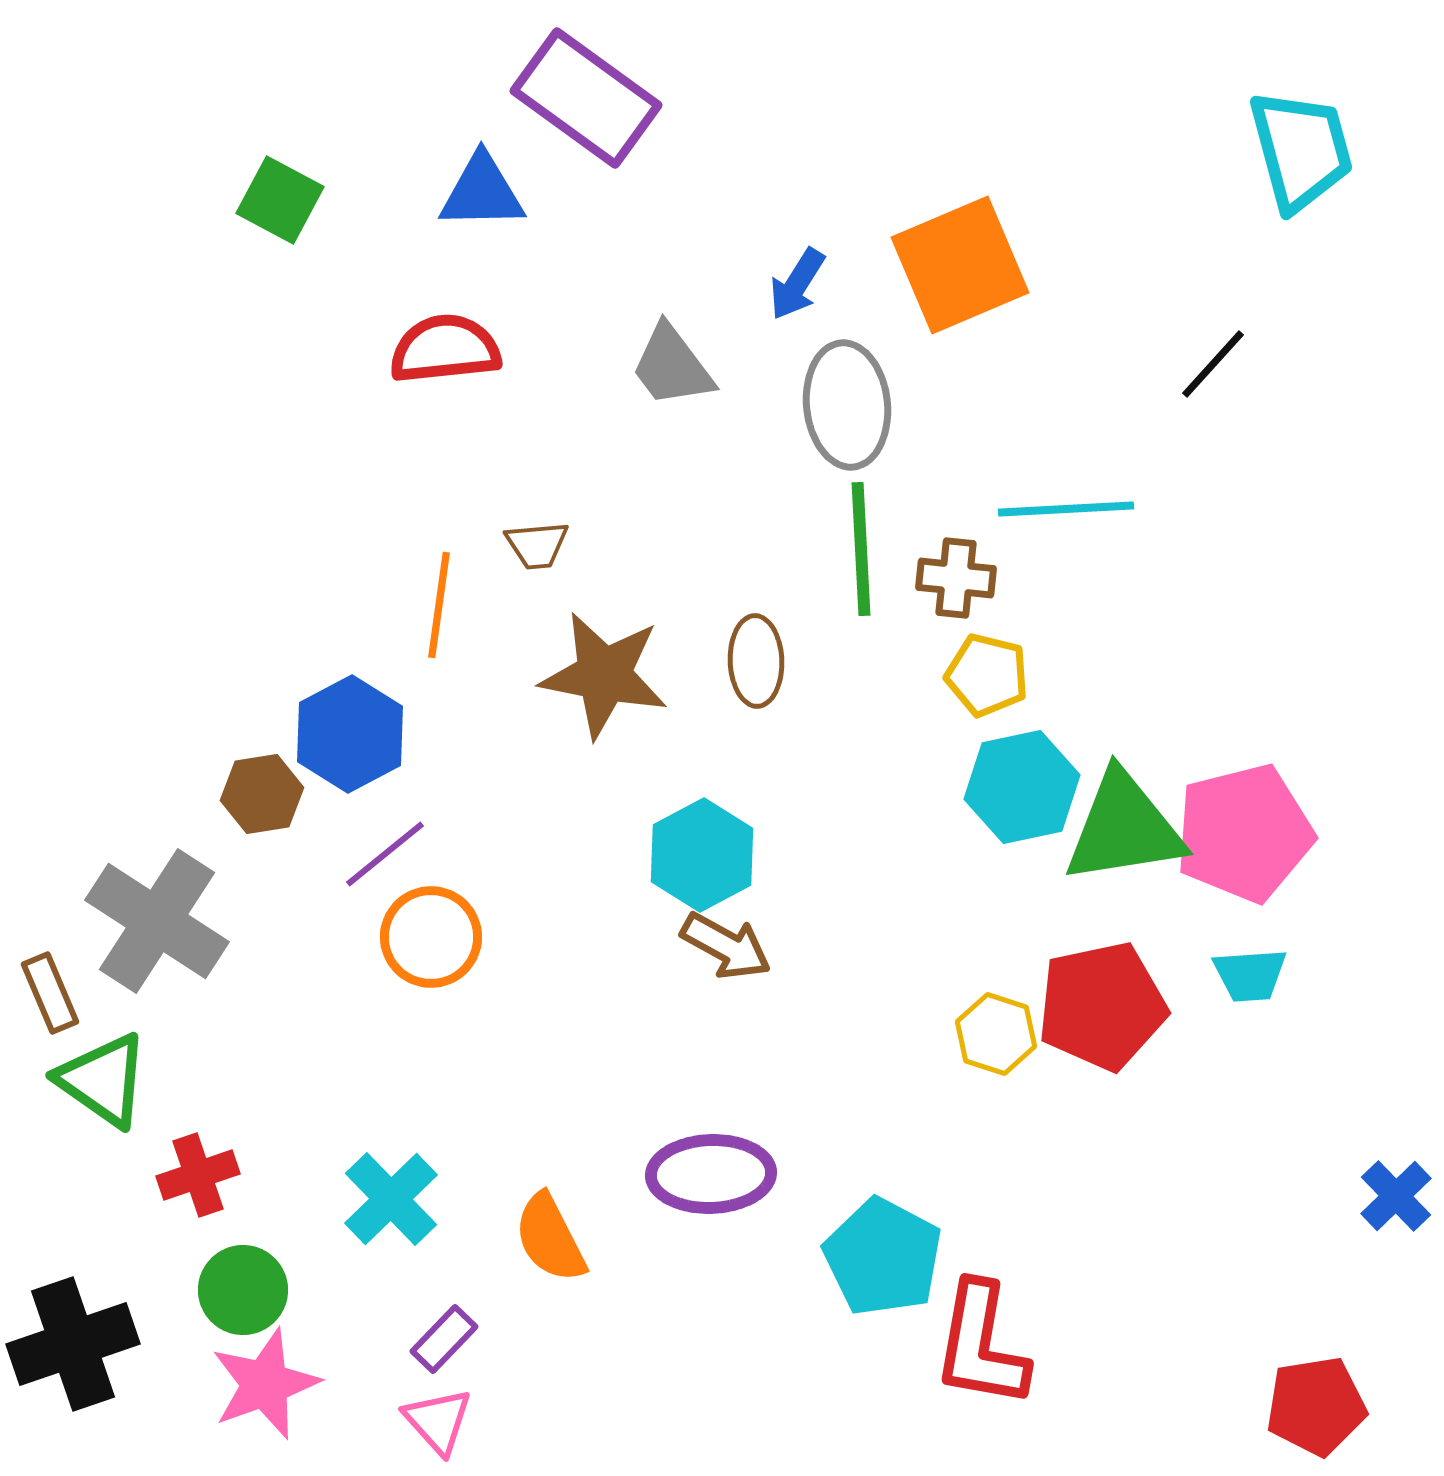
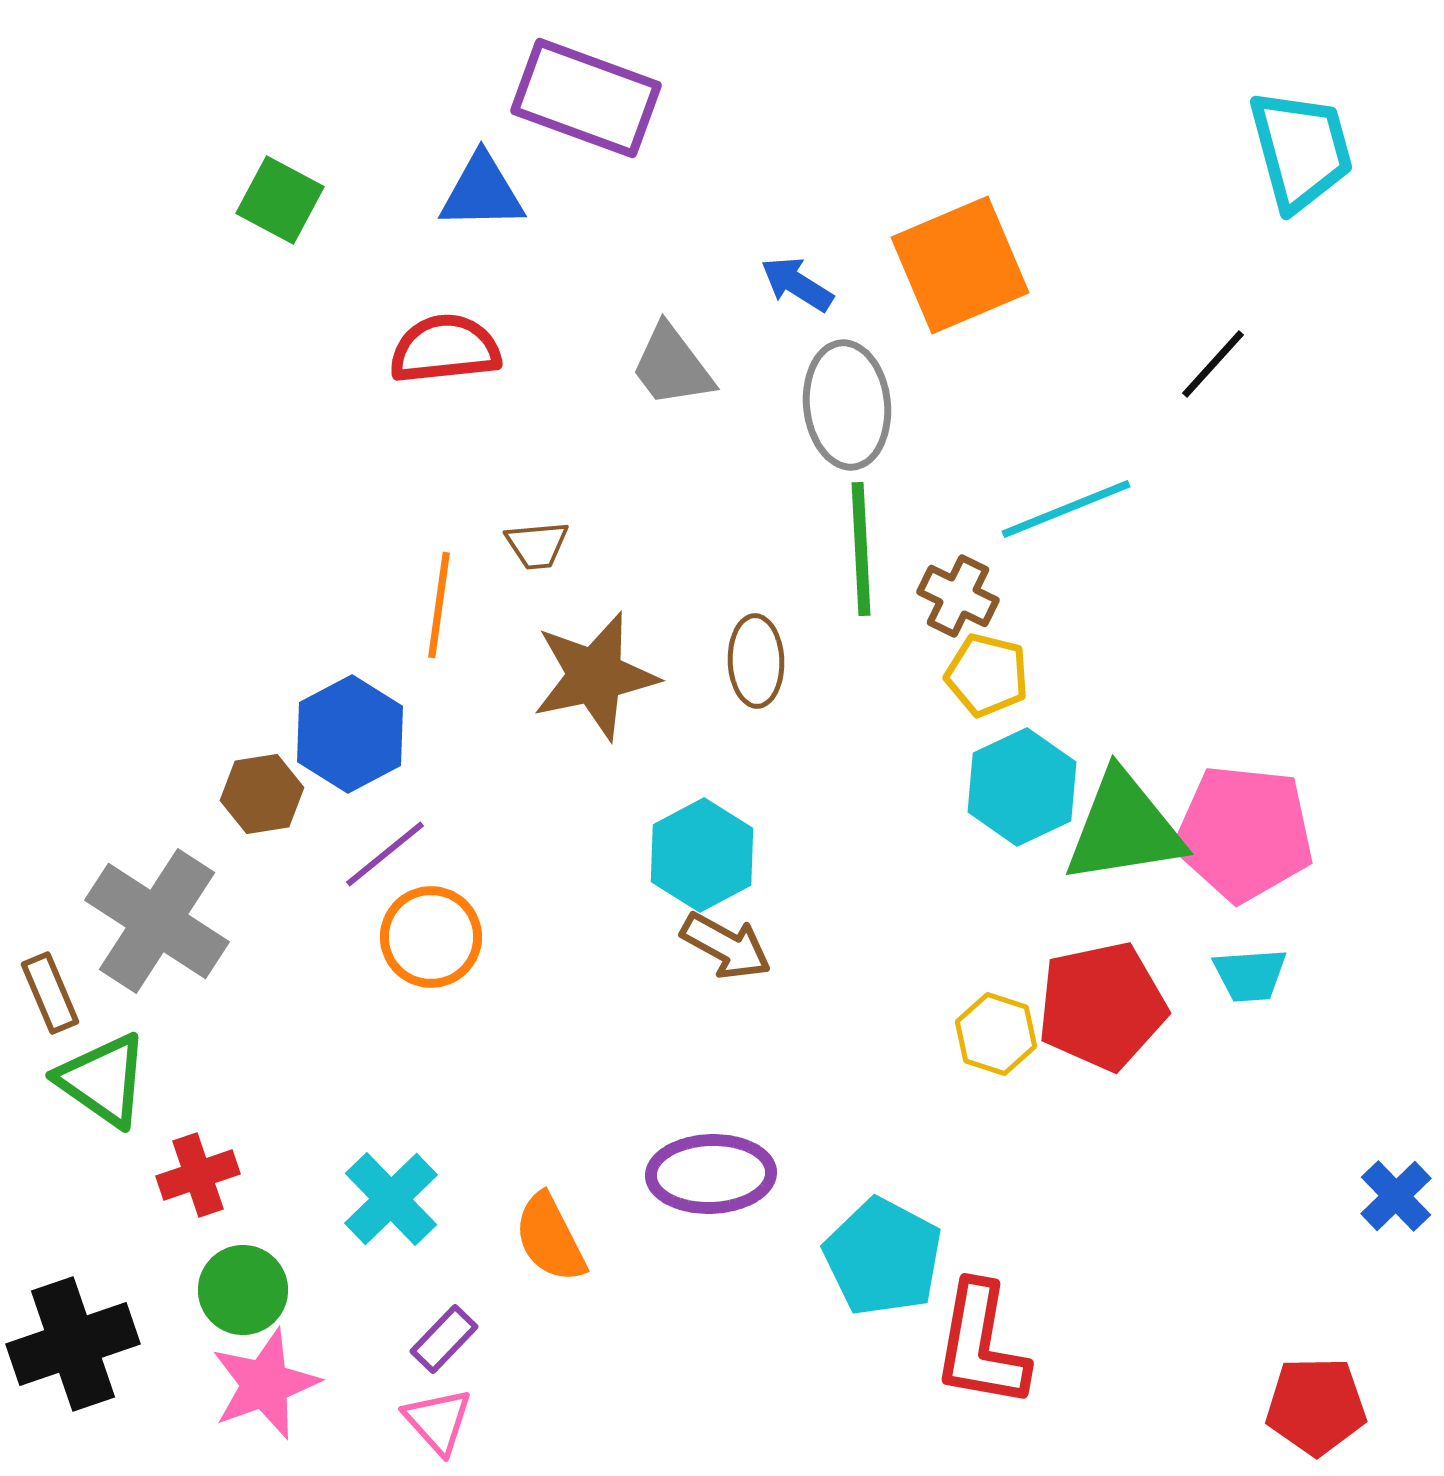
purple rectangle at (586, 98): rotated 16 degrees counterclockwise
blue arrow at (797, 284): rotated 90 degrees clockwise
cyan line at (1066, 509): rotated 19 degrees counterclockwise
brown cross at (956, 578): moved 2 px right, 18 px down; rotated 20 degrees clockwise
brown star at (604, 675): moved 9 px left, 1 px down; rotated 23 degrees counterclockwise
cyan hexagon at (1022, 787): rotated 13 degrees counterclockwise
pink pentagon at (1244, 833): rotated 20 degrees clockwise
red pentagon at (1316, 1406): rotated 8 degrees clockwise
